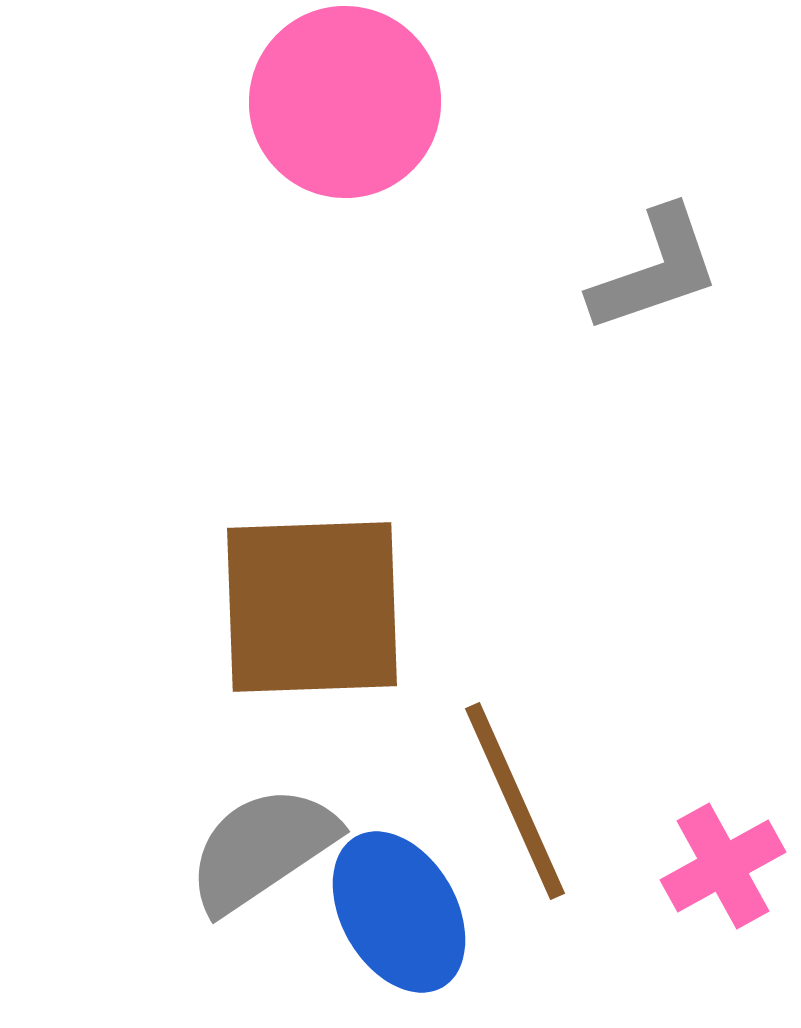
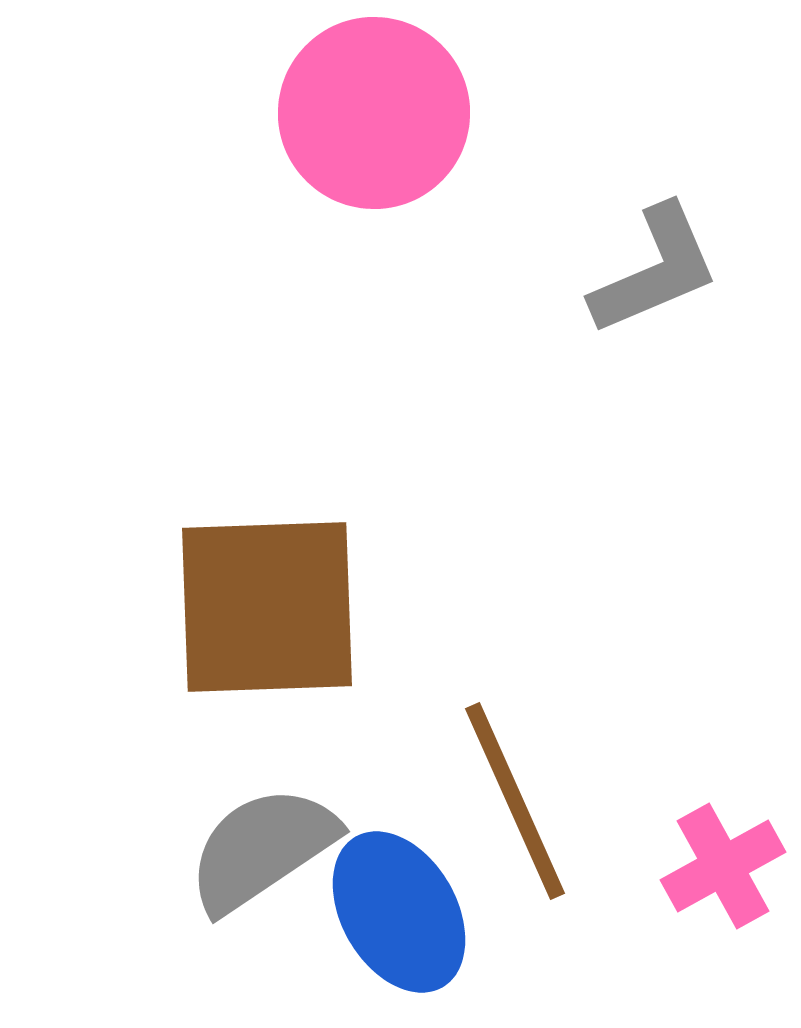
pink circle: moved 29 px right, 11 px down
gray L-shape: rotated 4 degrees counterclockwise
brown square: moved 45 px left
